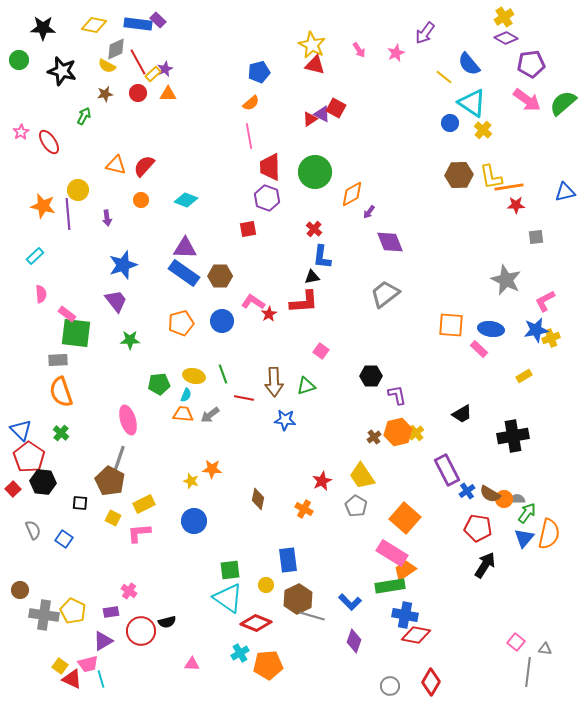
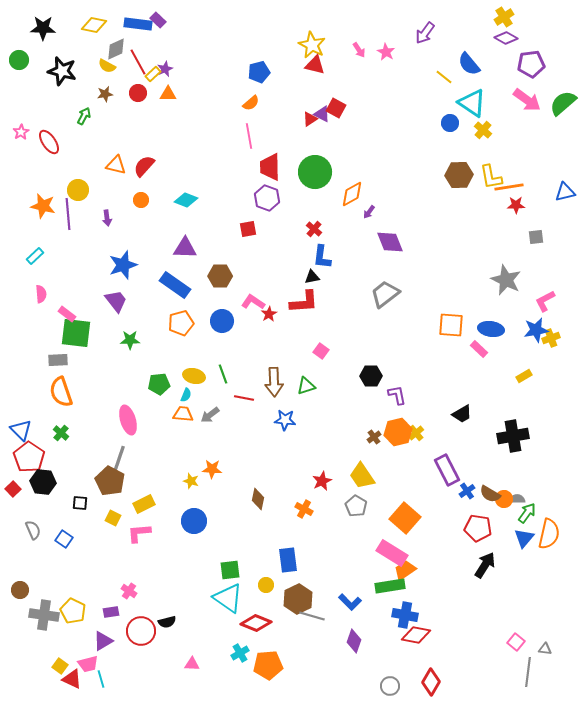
pink star at (396, 53): moved 10 px left, 1 px up; rotated 18 degrees counterclockwise
blue rectangle at (184, 273): moved 9 px left, 12 px down
